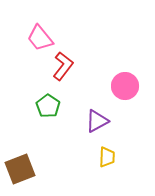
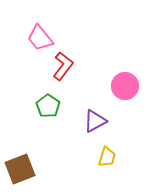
purple triangle: moved 2 px left
yellow trapezoid: rotated 15 degrees clockwise
